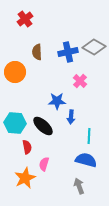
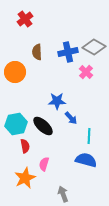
pink cross: moved 6 px right, 9 px up
blue arrow: moved 1 px down; rotated 48 degrees counterclockwise
cyan hexagon: moved 1 px right, 1 px down; rotated 15 degrees counterclockwise
red semicircle: moved 2 px left, 1 px up
gray arrow: moved 16 px left, 8 px down
